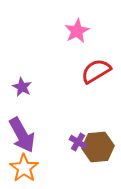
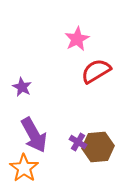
pink star: moved 8 px down
purple arrow: moved 12 px right
